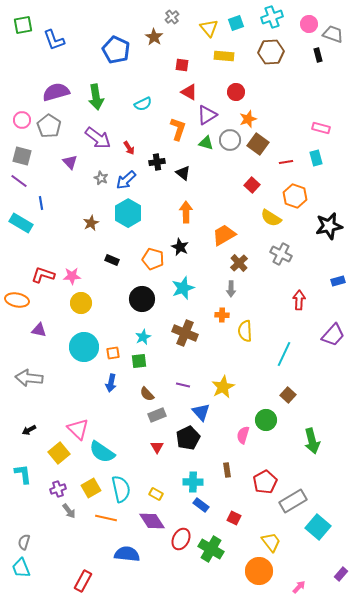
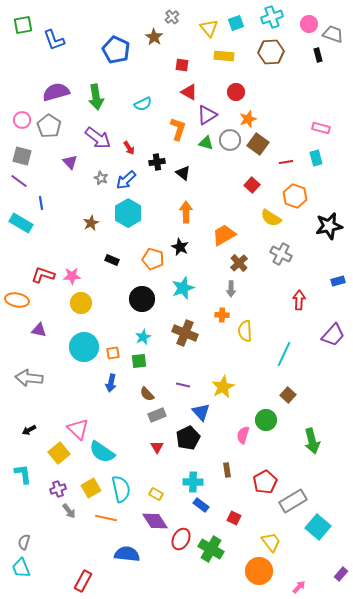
purple diamond at (152, 521): moved 3 px right
